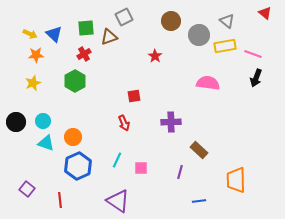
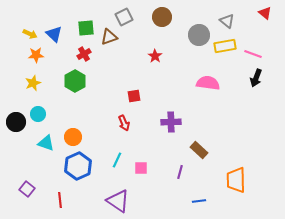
brown circle: moved 9 px left, 4 px up
cyan circle: moved 5 px left, 7 px up
